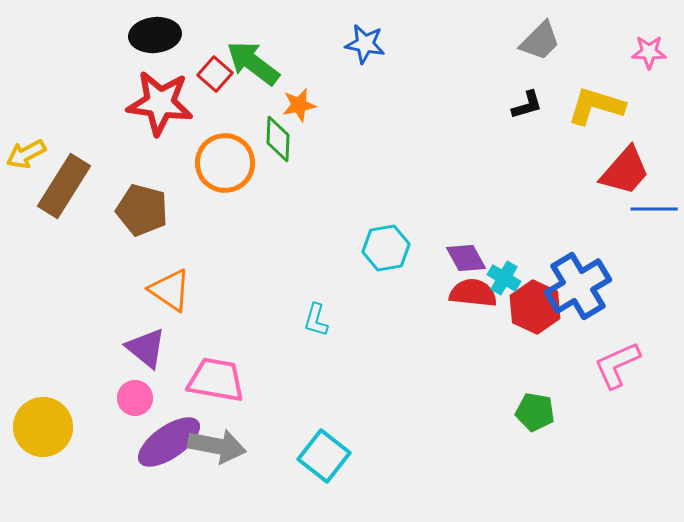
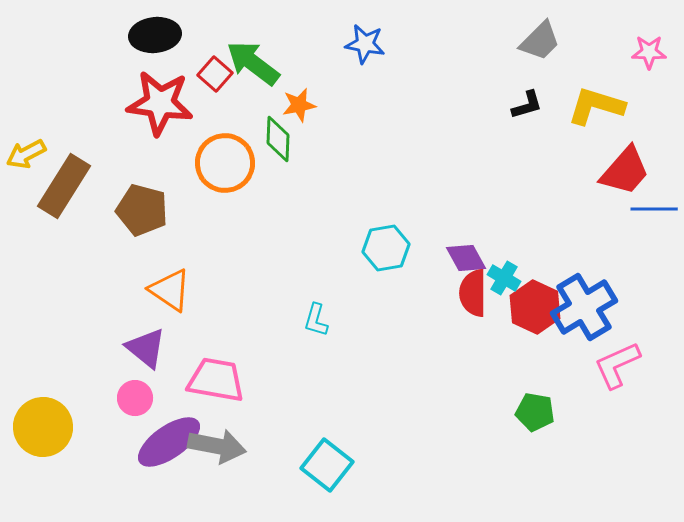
blue cross: moved 6 px right, 21 px down
red semicircle: rotated 96 degrees counterclockwise
cyan square: moved 3 px right, 9 px down
